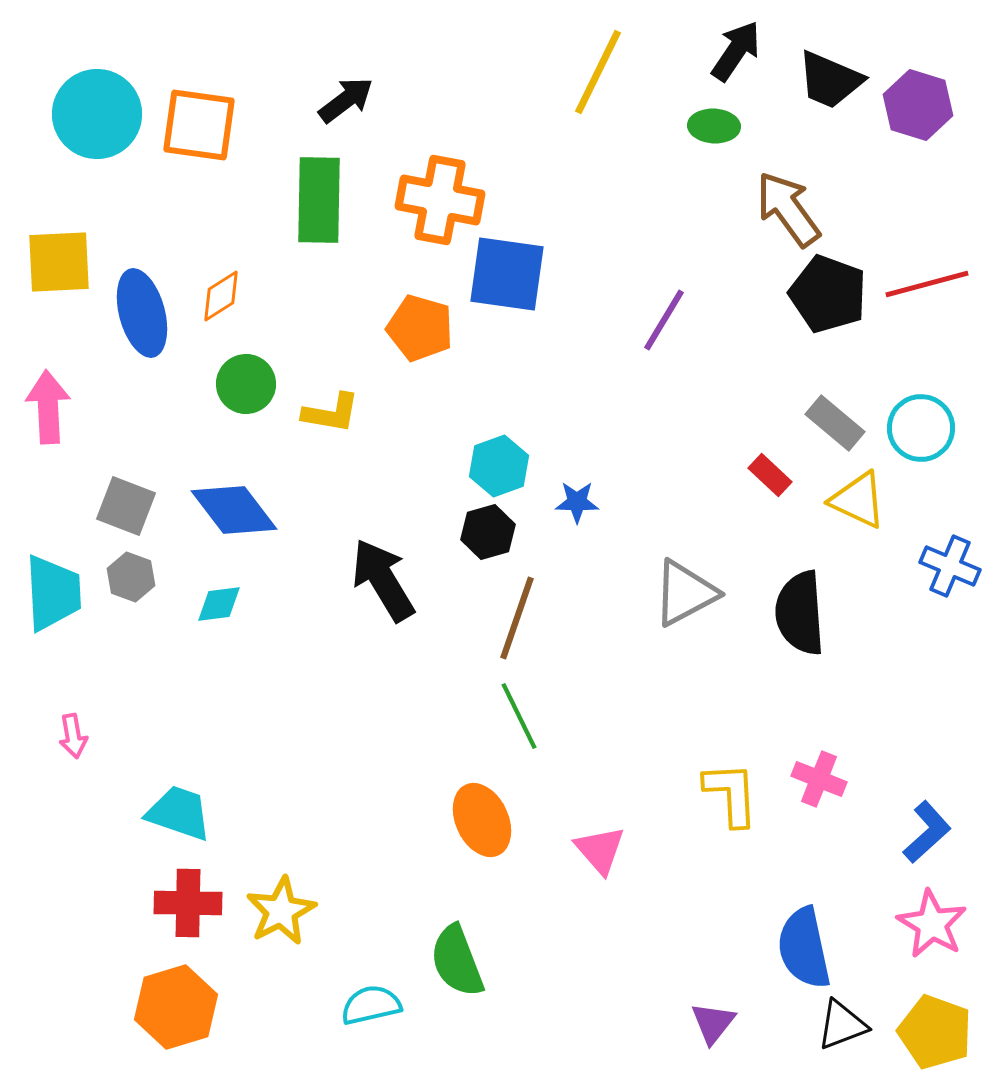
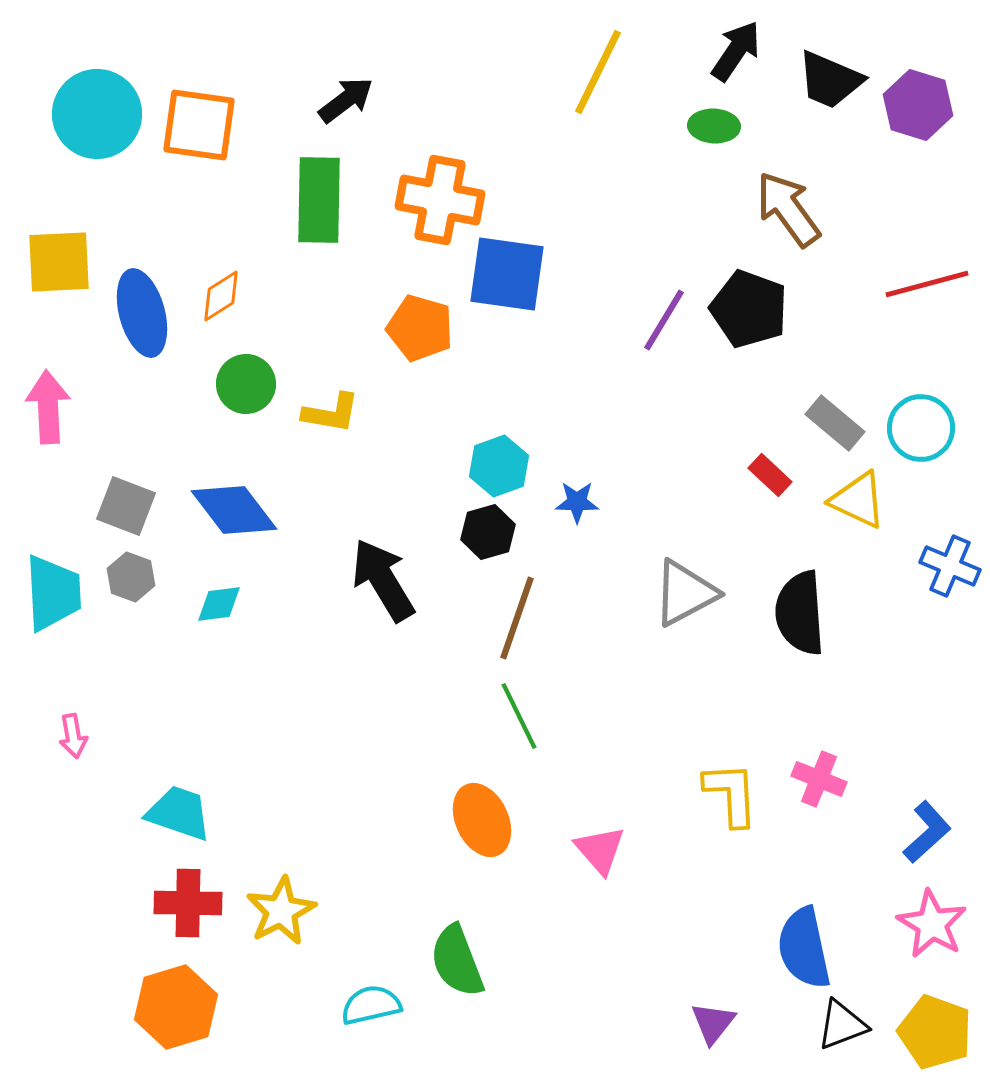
black pentagon at (828, 294): moved 79 px left, 15 px down
